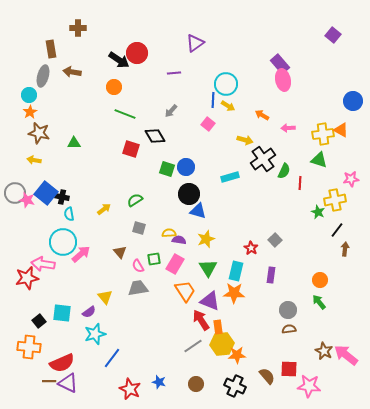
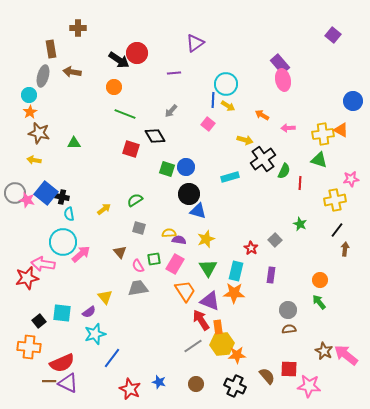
green star at (318, 212): moved 18 px left, 12 px down
